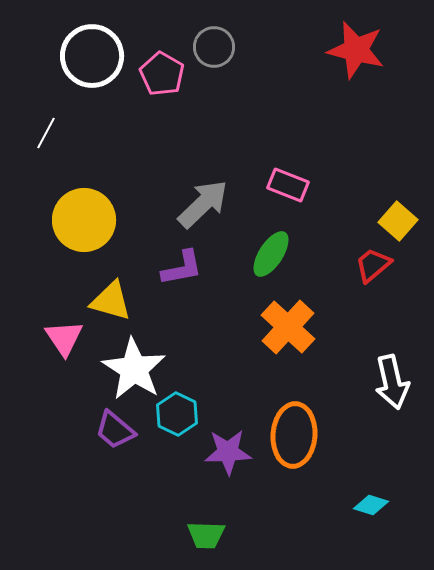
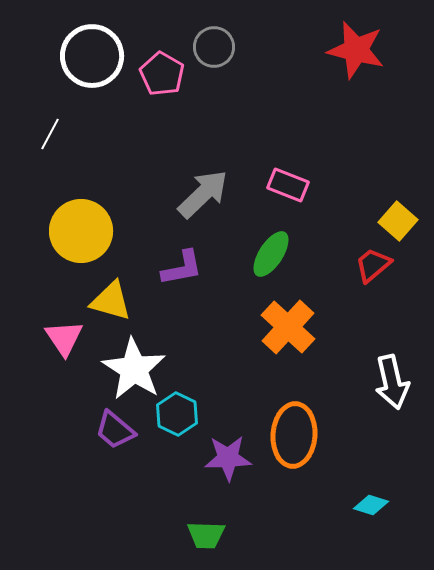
white line: moved 4 px right, 1 px down
gray arrow: moved 10 px up
yellow circle: moved 3 px left, 11 px down
purple star: moved 6 px down
